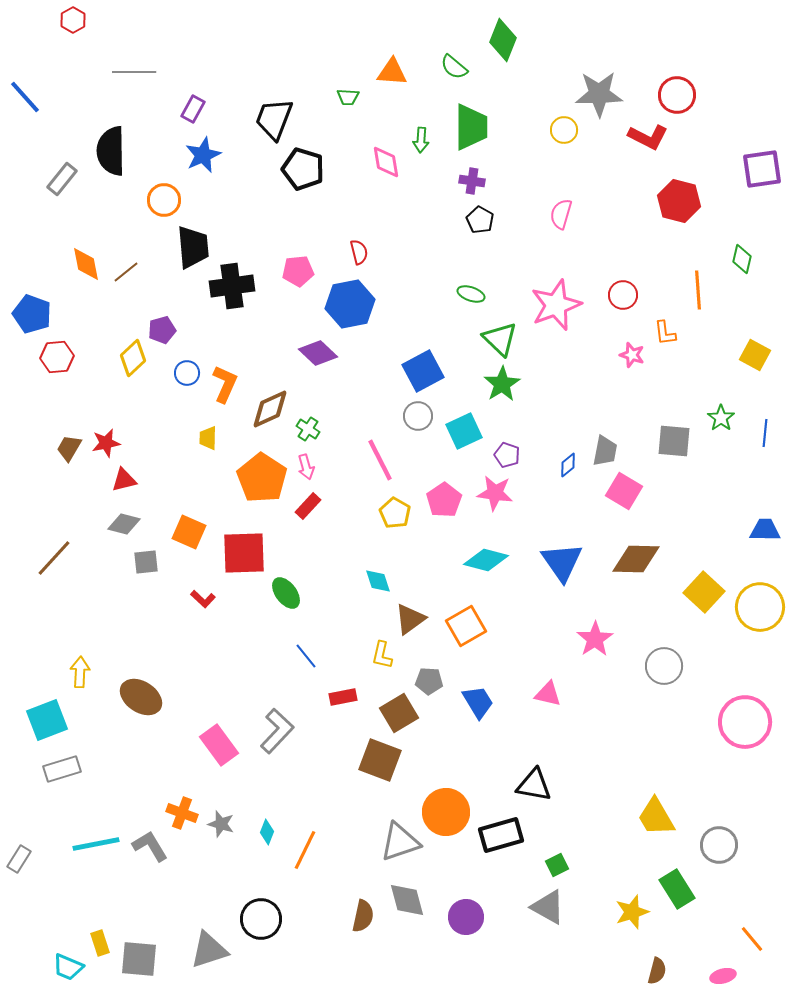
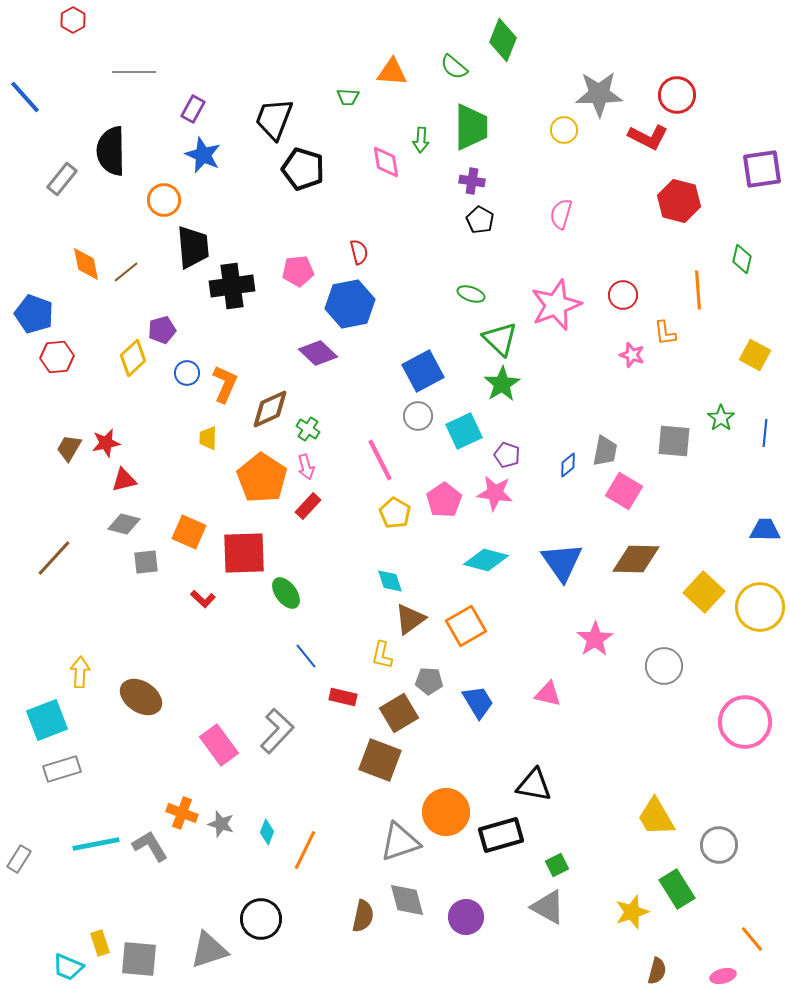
blue star at (203, 155): rotated 24 degrees counterclockwise
blue pentagon at (32, 314): moved 2 px right
cyan diamond at (378, 581): moved 12 px right
red rectangle at (343, 697): rotated 24 degrees clockwise
